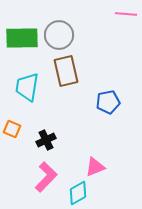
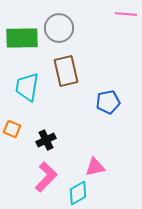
gray circle: moved 7 px up
pink triangle: rotated 10 degrees clockwise
